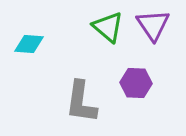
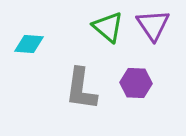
gray L-shape: moved 13 px up
